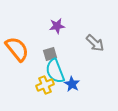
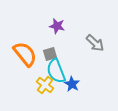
purple star: rotated 21 degrees clockwise
orange semicircle: moved 8 px right, 5 px down
cyan semicircle: moved 1 px right
yellow cross: rotated 30 degrees counterclockwise
